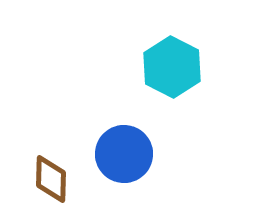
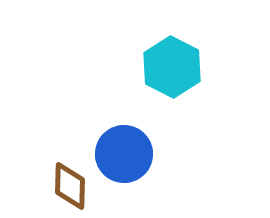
brown diamond: moved 19 px right, 7 px down
